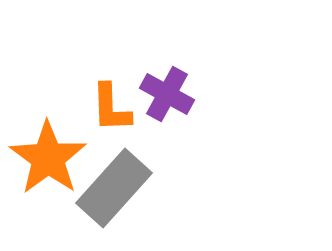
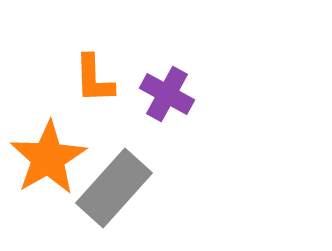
orange L-shape: moved 17 px left, 29 px up
orange star: rotated 6 degrees clockwise
